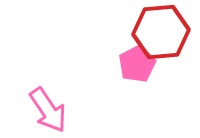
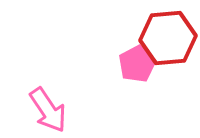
red hexagon: moved 7 px right, 6 px down
